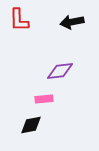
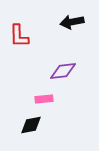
red L-shape: moved 16 px down
purple diamond: moved 3 px right
